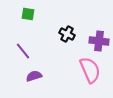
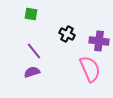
green square: moved 3 px right
purple line: moved 11 px right
pink semicircle: moved 1 px up
purple semicircle: moved 2 px left, 4 px up
